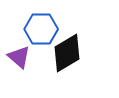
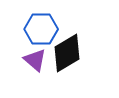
purple triangle: moved 16 px right, 3 px down
